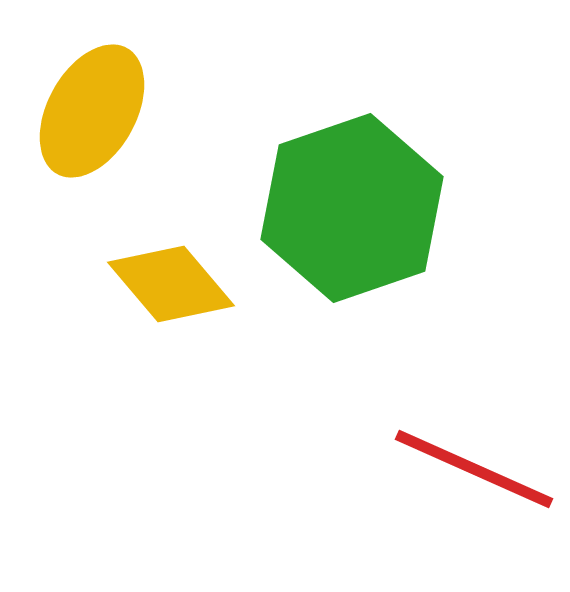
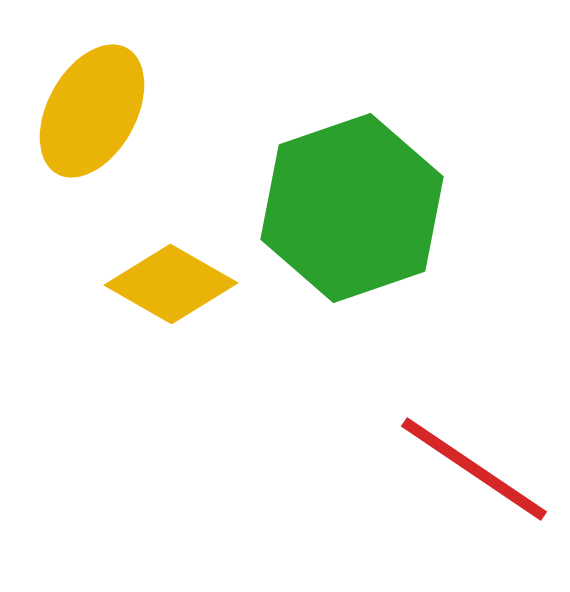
yellow diamond: rotated 20 degrees counterclockwise
red line: rotated 10 degrees clockwise
